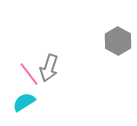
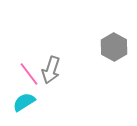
gray hexagon: moved 4 px left, 6 px down
gray arrow: moved 2 px right, 2 px down
